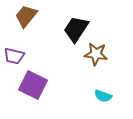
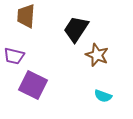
brown trapezoid: rotated 35 degrees counterclockwise
brown star: moved 1 px right, 1 px down; rotated 15 degrees clockwise
